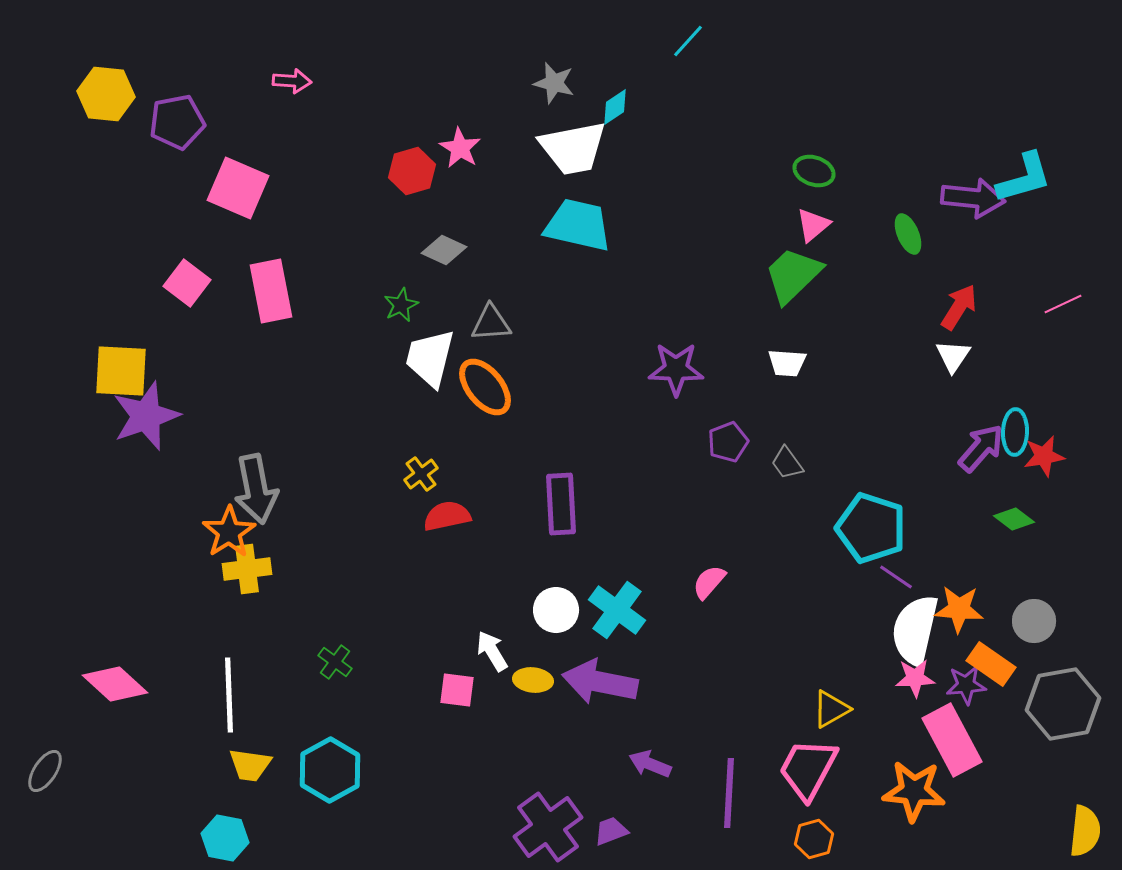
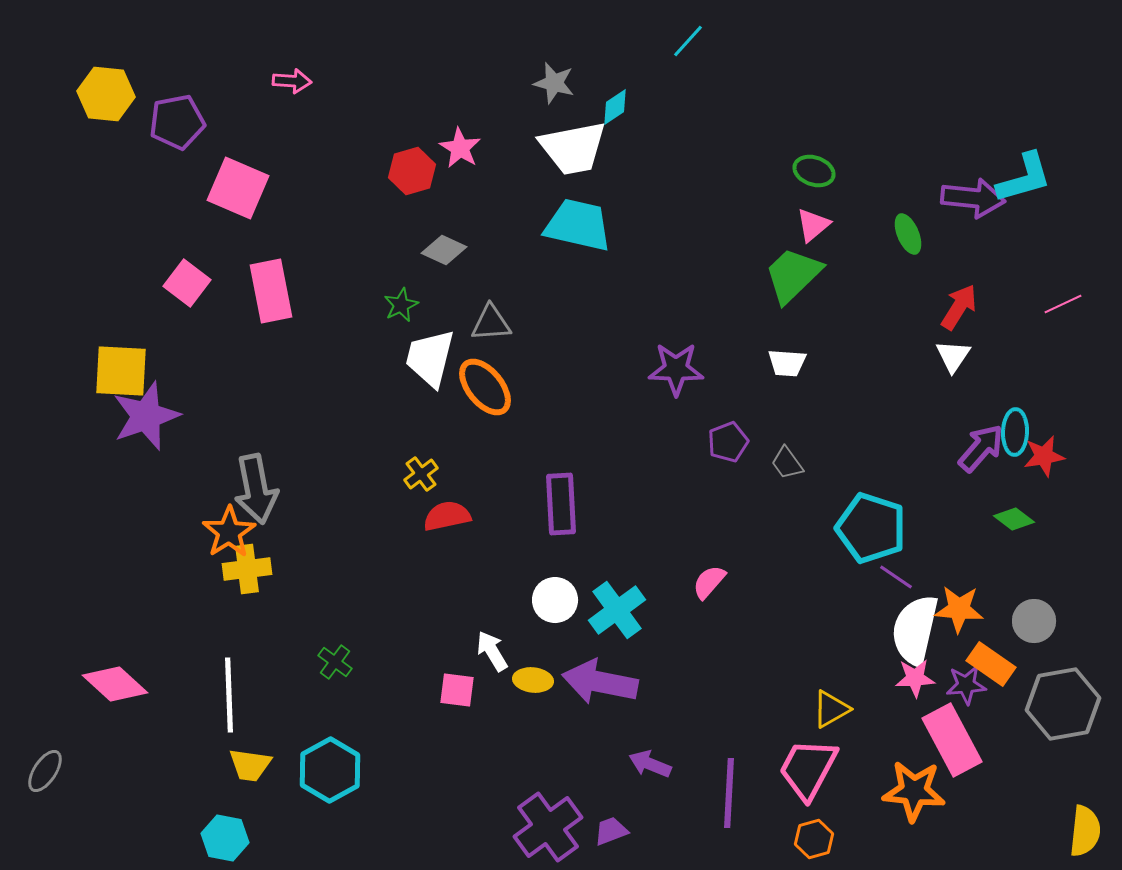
white circle at (556, 610): moved 1 px left, 10 px up
cyan cross at (617, 610): rotated 18 degrees clockwise
